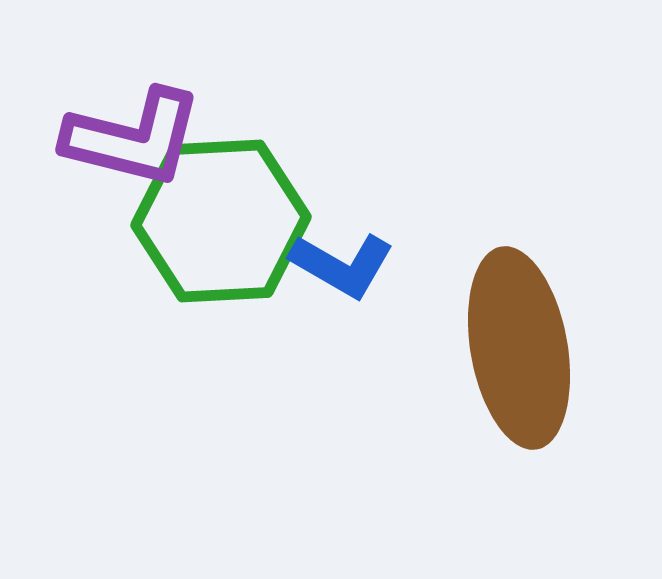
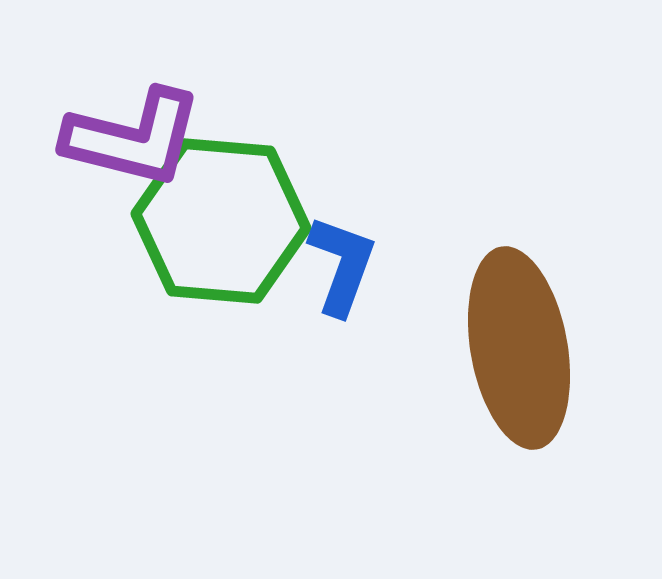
green hexagon: rotated 8 degrees clockwise
blue L-shape: rotated 100 degrees counterclockwise
